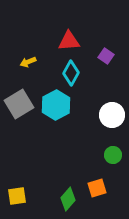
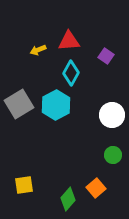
yellow arrow: moved 10 px right, 12 px up
orange square: moved 1 px left; rotated 24 degrees counterclockwise
yellow square: moved 7 px right, 11 px up
